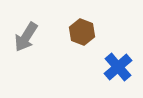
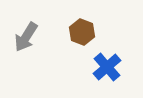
blue cross: moved 11 px left
